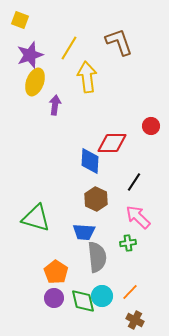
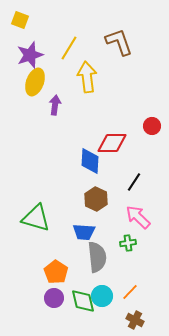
red circle: moved 1 px right
